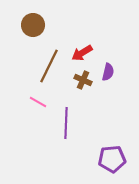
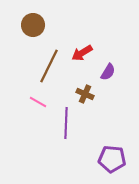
purple semicircle: rotated 18 degrees clockwise
brown cross: moved 2 px right, 14 px down
purple pentagon: rotated 12 degrees clockwise
